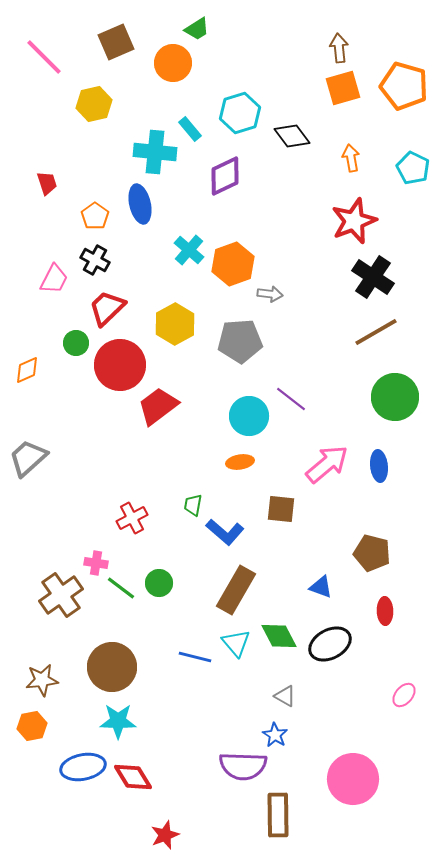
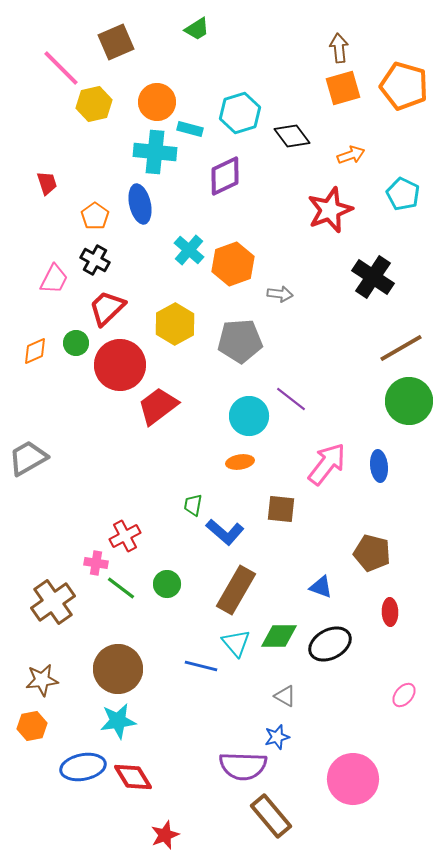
pink line at (44, 57): moved 17 px right, 11 px down
orange circle at (173, 63): moved 16 px left, 39 px down
cyan rectangle at (190, 129): rotated 35 degrees counterclockwise
orange arrow at (351, 158): moved 3 px up; rotated 80 degrees clockwise
cyan pentagon at (413, 168): moved 10 px left, 26 px down
red star at (354, 221): moved 24 px left, 11 px up
gray arrow at (270, 294): moved 10 px right
brown line at (376, 332): moved 25 px right, 16 px down
orange diamond at (27, 370): moved 8 px right, 19 px up
green circle at (395, 397): moved 14 px right, 4 px down
gray trapezoid at (28, 458): rotated 12 degrees clockwise
pink arrow at (327, 464): rotated 12 degrees counterclockwise
red cross at (132, 518): moved 7 px left, 18 px down
green circle at (159, 583): moved 8 px right, 1 px down
brown cross at (61, 595): moved 8 px left, 7 px down
red ellipse at (385, 611): moved 5 px right, 1 px down
green diamond at (279, 636): rotated 63 degrees counterclockwise
blue line at (195, 657): moved 6 px right, 9 px down
brown circle at (112, 667): moved 6 px right, 2 px down
cyan star at (118, 721): rotated 9 degrees counterclockwise
blue star at (275, 735): moved 2 px right, 2 px down; rotated 25 degrees clockwise
brown rectangle at (278, 815): moved 7 px left, 1 px down; rotated 39 degrees counterclockwise
